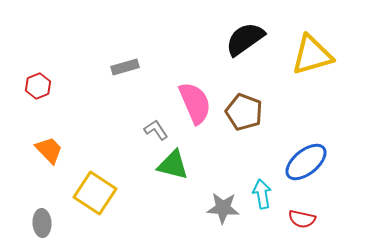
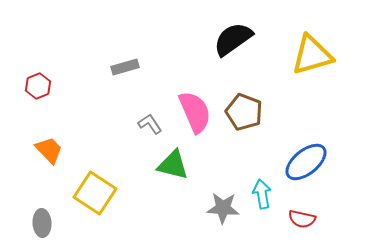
black semicircle: moved 12 px left
pink semicircle: moved 9 px down
gray L-shape: moved 6 px left, 6 px up
